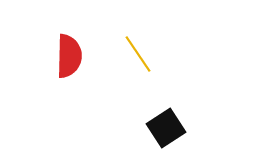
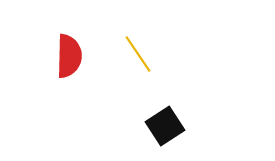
black square: moved 1 px left, 2 px up
